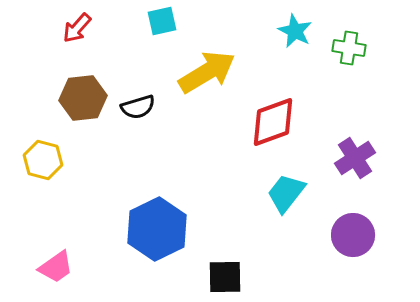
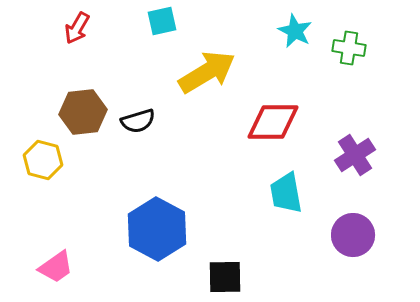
red arrow: rotated 12 degrees counterclockwise
brown hexagon: moved 14 px down
black semicircle: moved 14 px down
red diamond: rotated 20 degrees clockwise
purple cross: moved 3 px up
cyan trapezoid: rotated 48 degrees counterclockwise
blue hexagon: rotated 6 degrees counterclockwise
